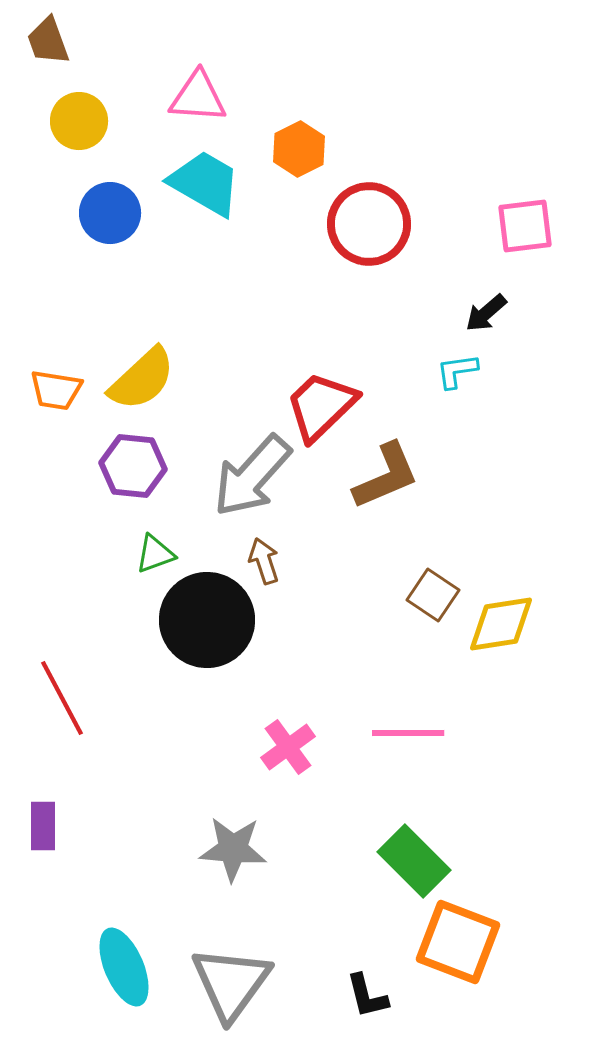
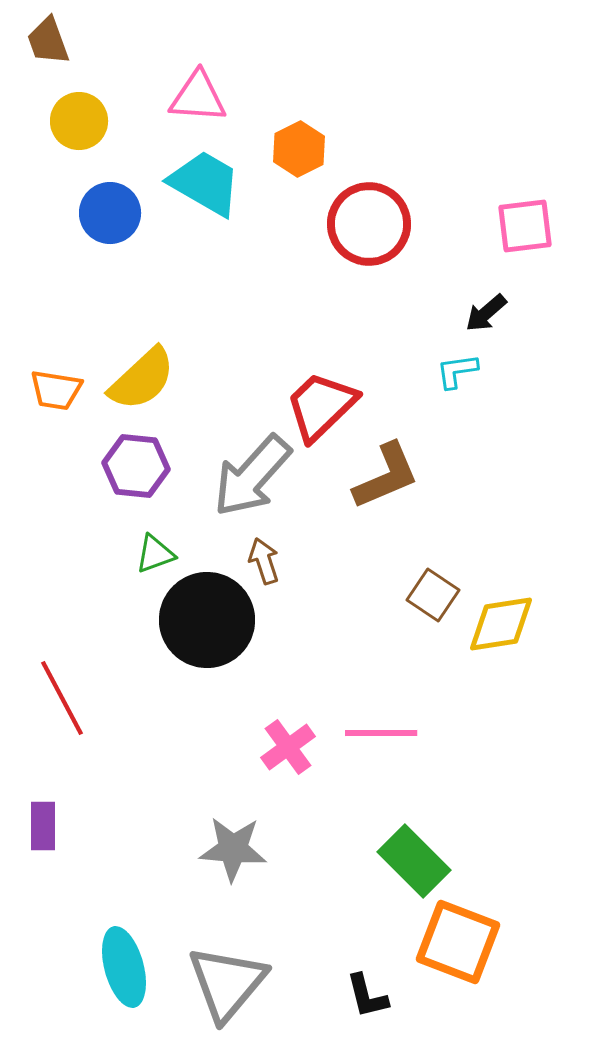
purple hexagon: moved 3 px right
pink line: moved 27 px left
cyan ellipse: rotated 8 degrees clockwise
gray triangle: moved 4 px left; rotated 4 degrees clockwise
